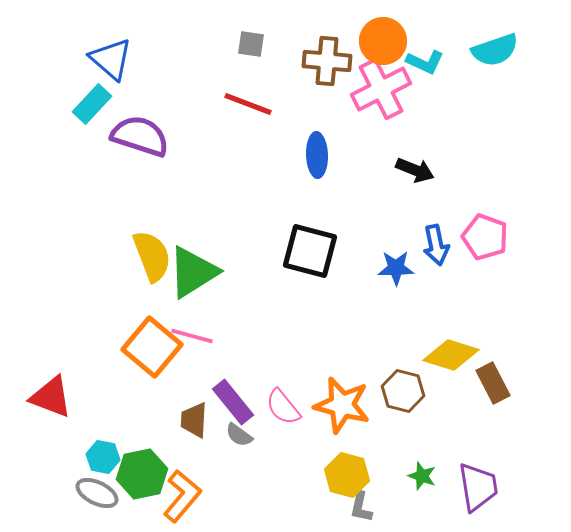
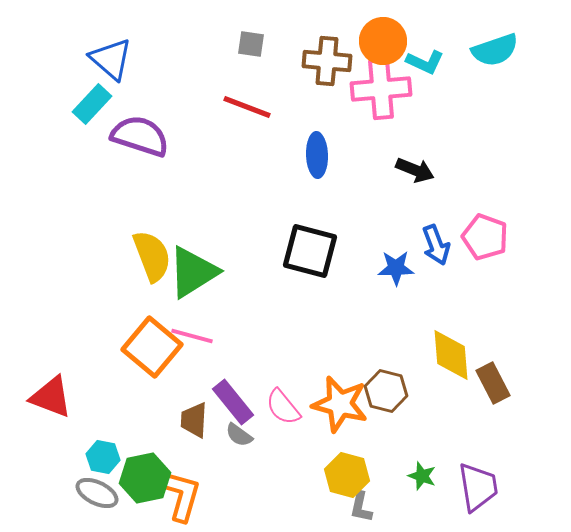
pink cross: rotated 22 degrees clockwise
red line: moved 1 px left, 3 px down
blue arrow: rotated 9 degrees counterclockwise
yellow diamond: rotated 68 degrees clockwise
brown hexagon: moved 17 px left
orange star: moved 2 px left, 1 px up
green hexagon: moved 3 px right, 4 px down
orange L-shape: rotated 24 degrees counterclockwise
